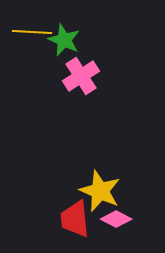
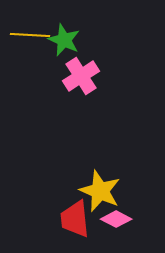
yellow line: moved 2 px left, 3 px down
